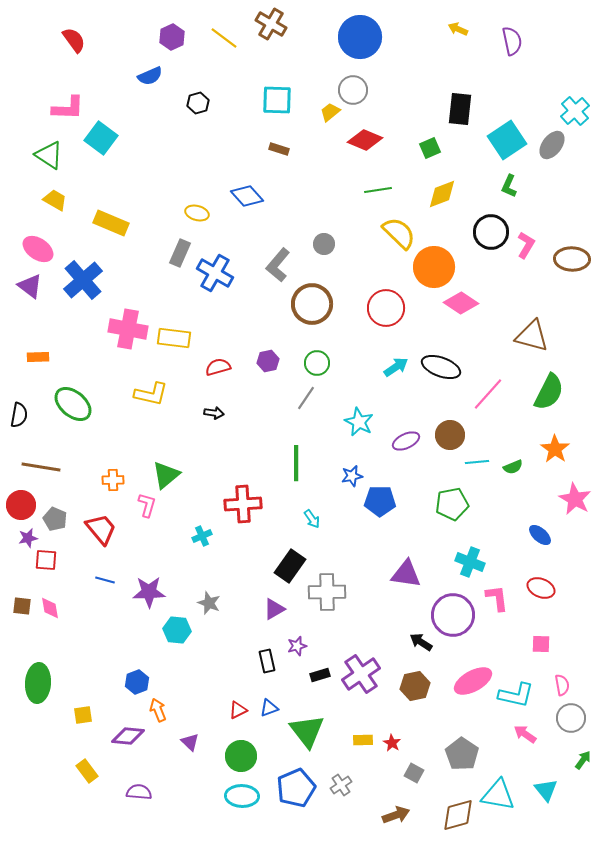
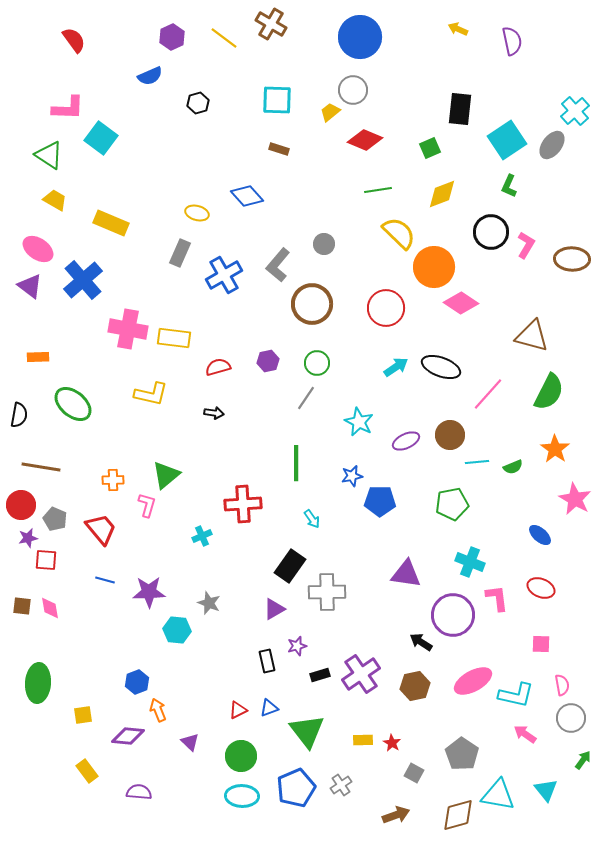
blue cross at (215, 273): moved 9 px right, 2 px down; rotated 30 degrees clockwise
